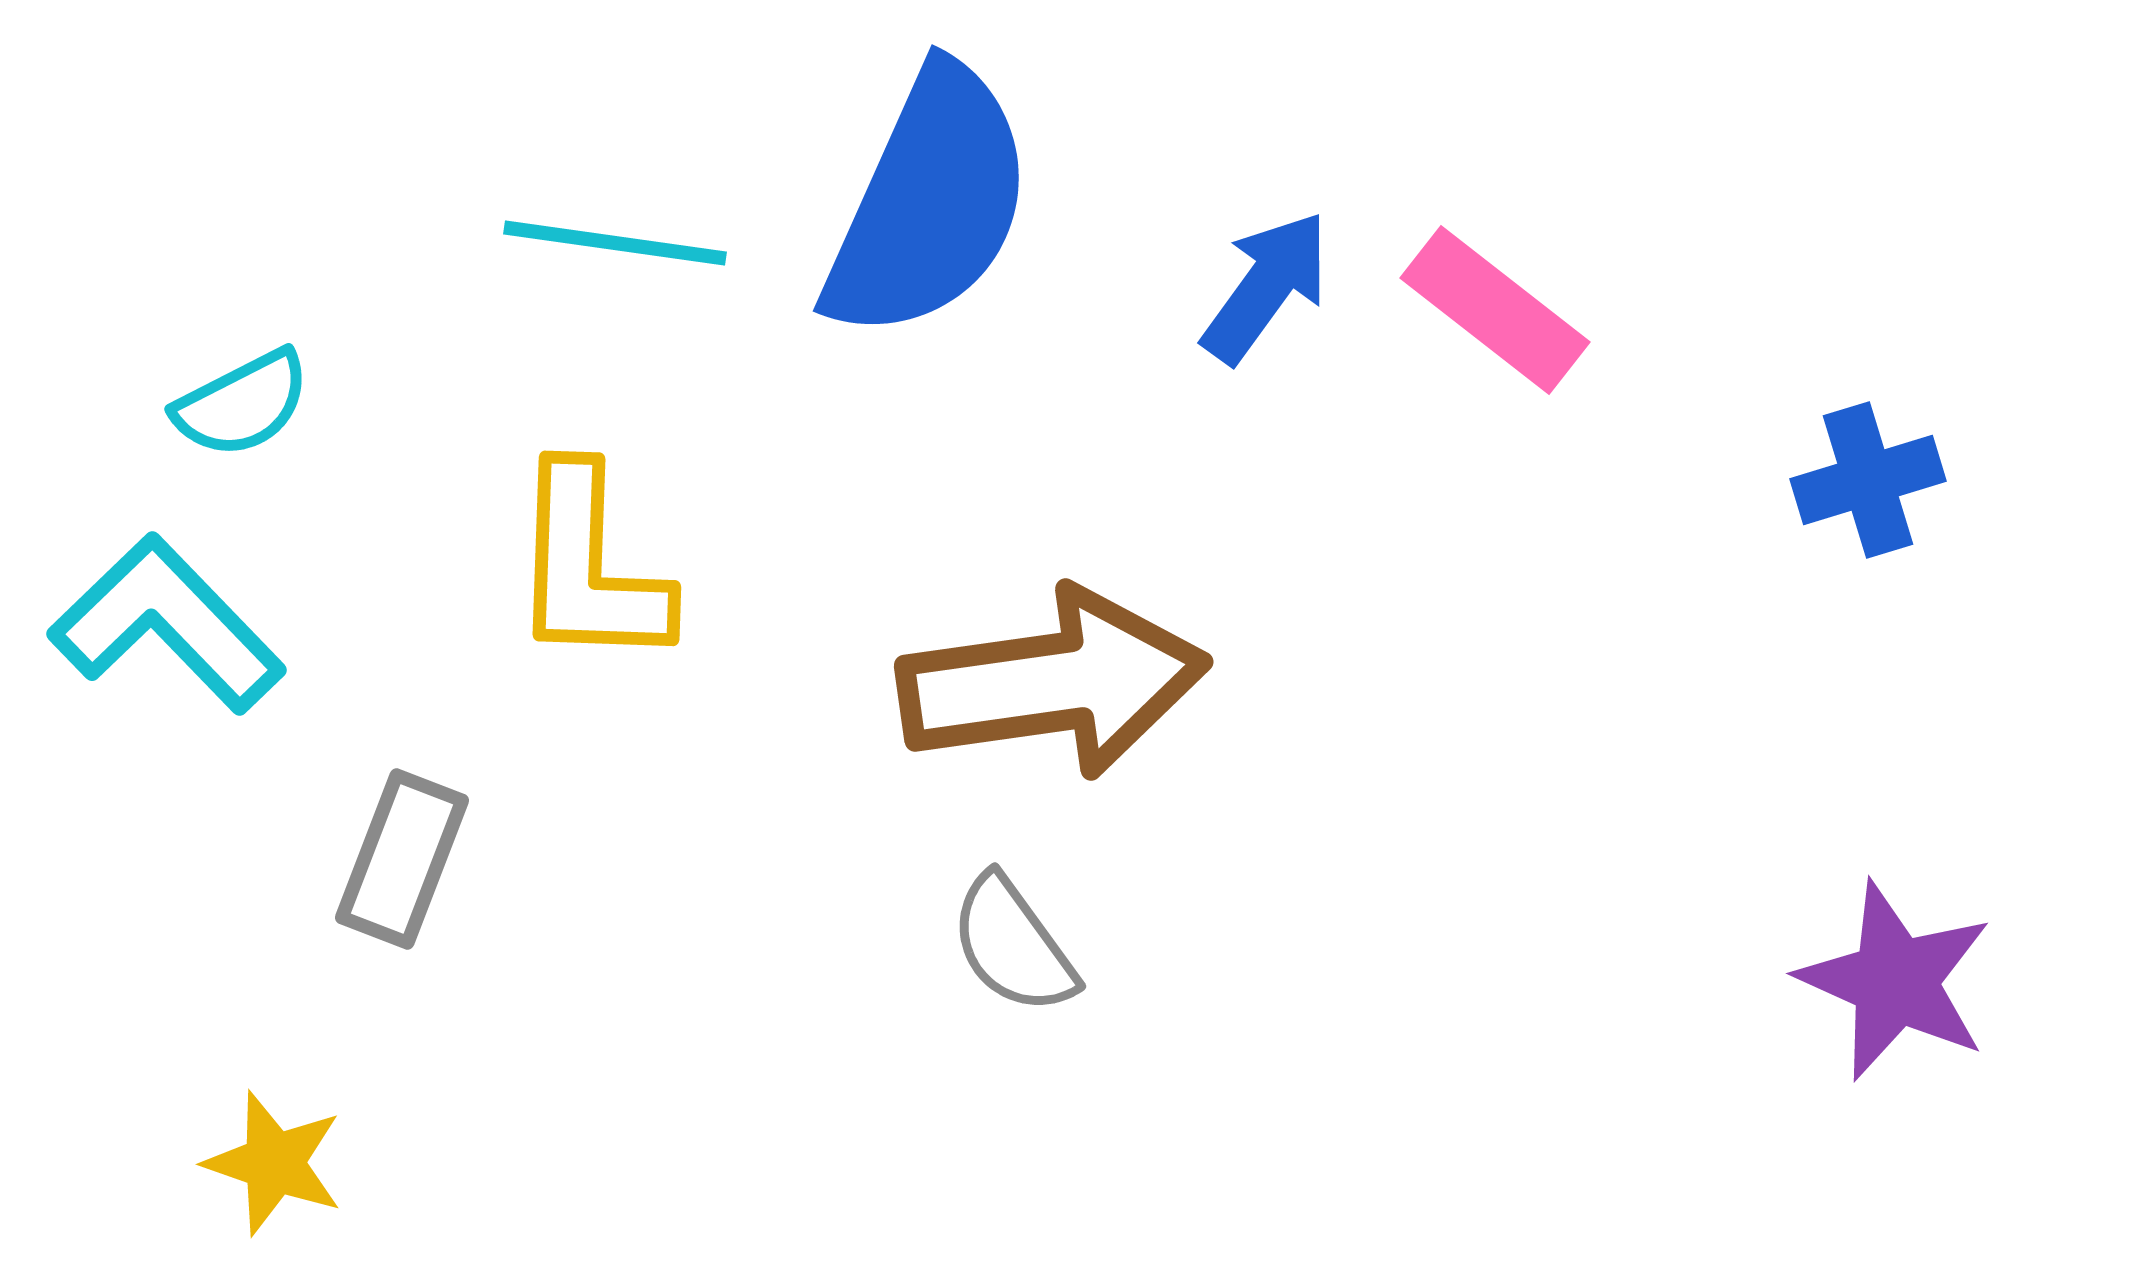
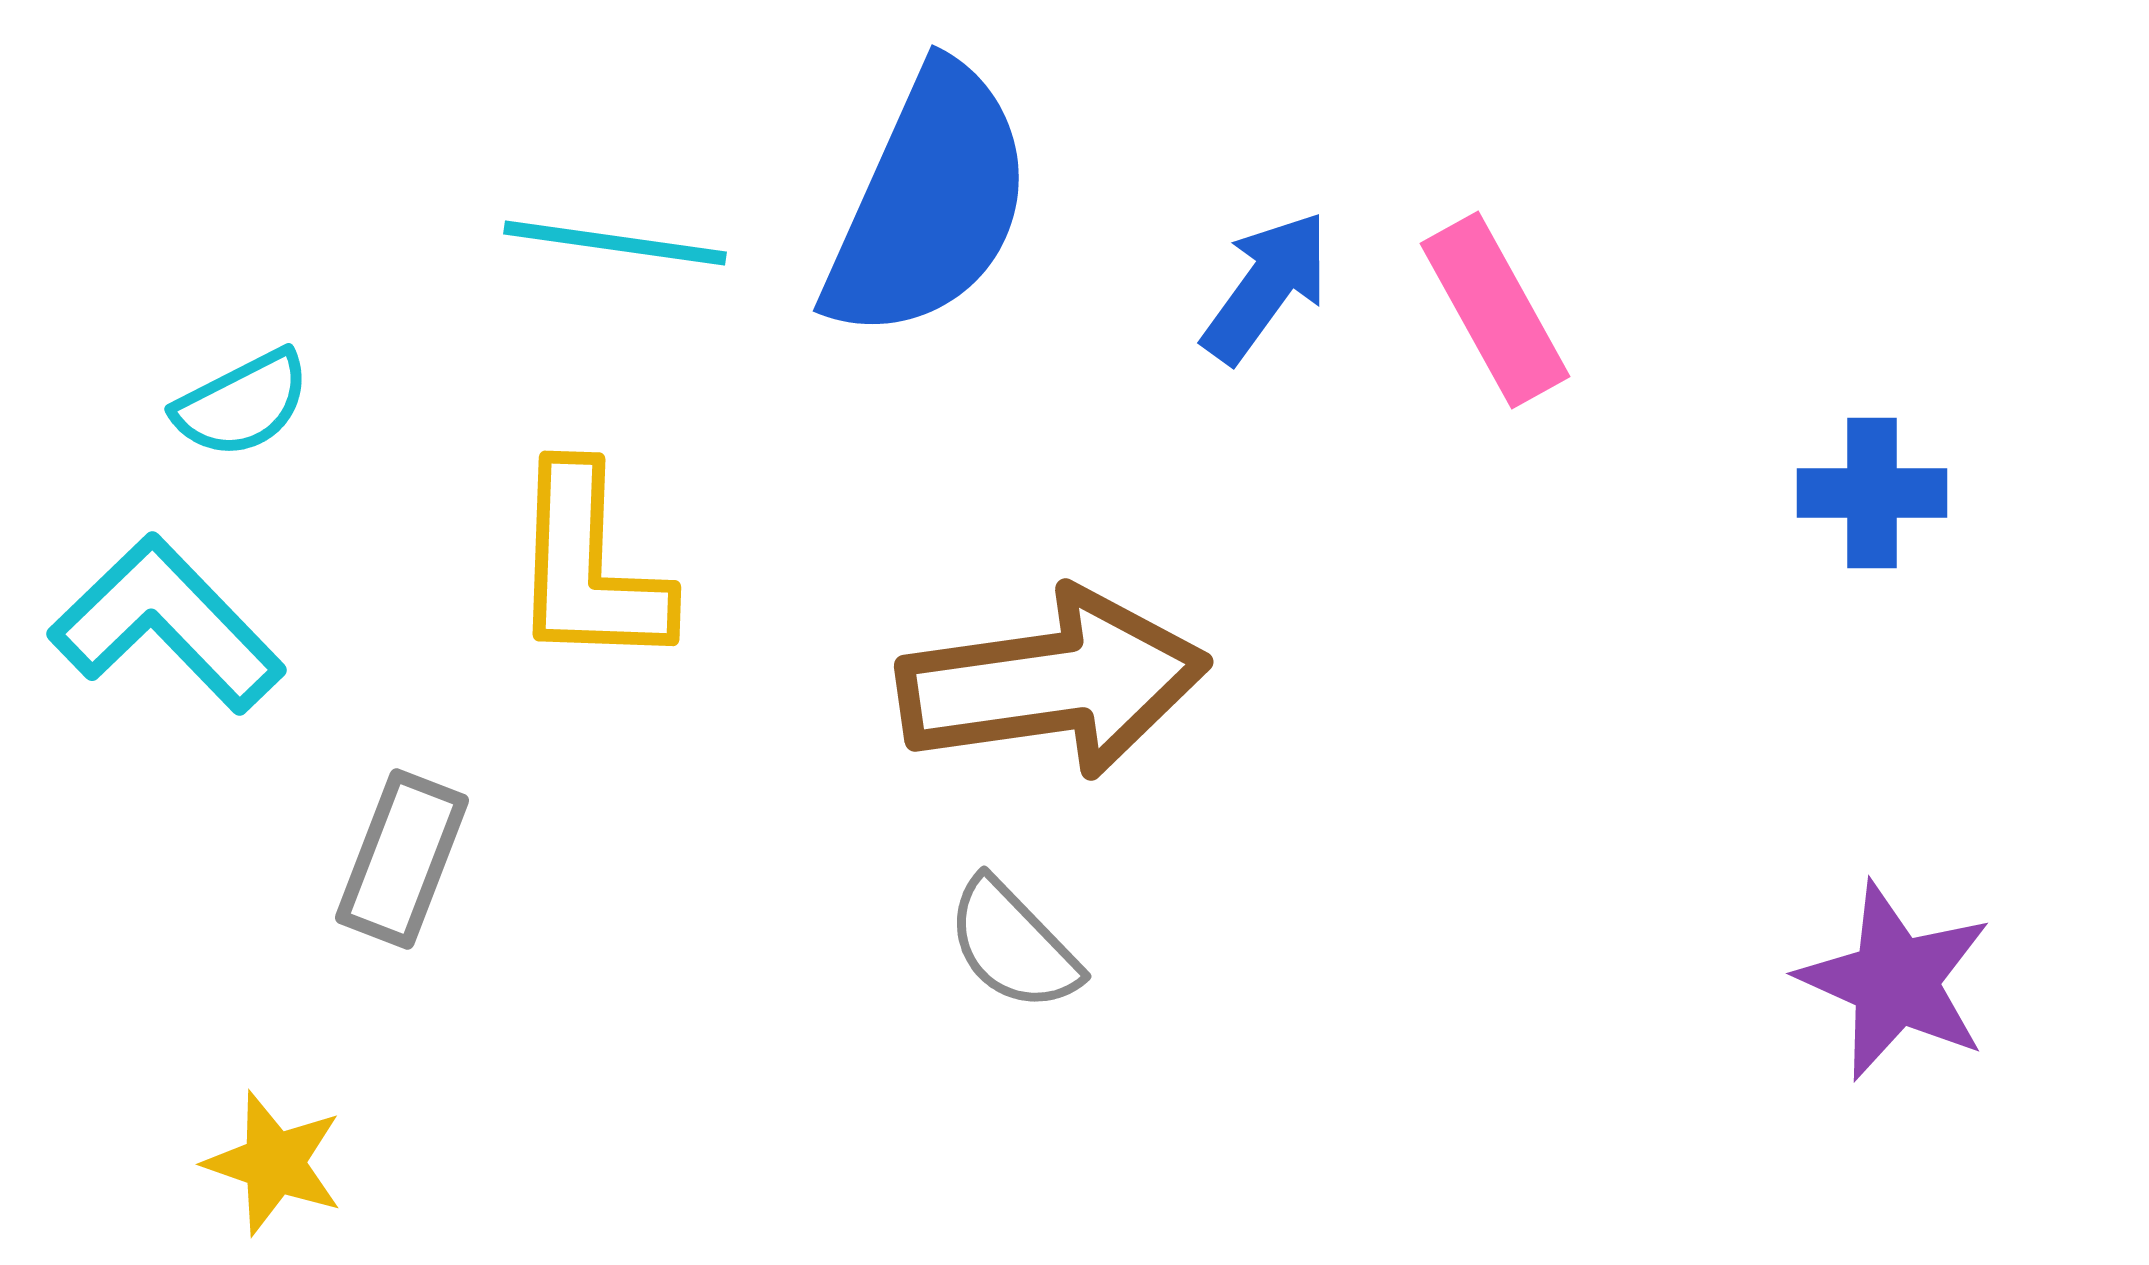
pink rectangle: rotated 23 degrees clockwise
blue cross: moved 4 px right, 13 px down; rotated 17 degrees clockwise
gray semicircle: rotated 8 degrees counterclockwise
